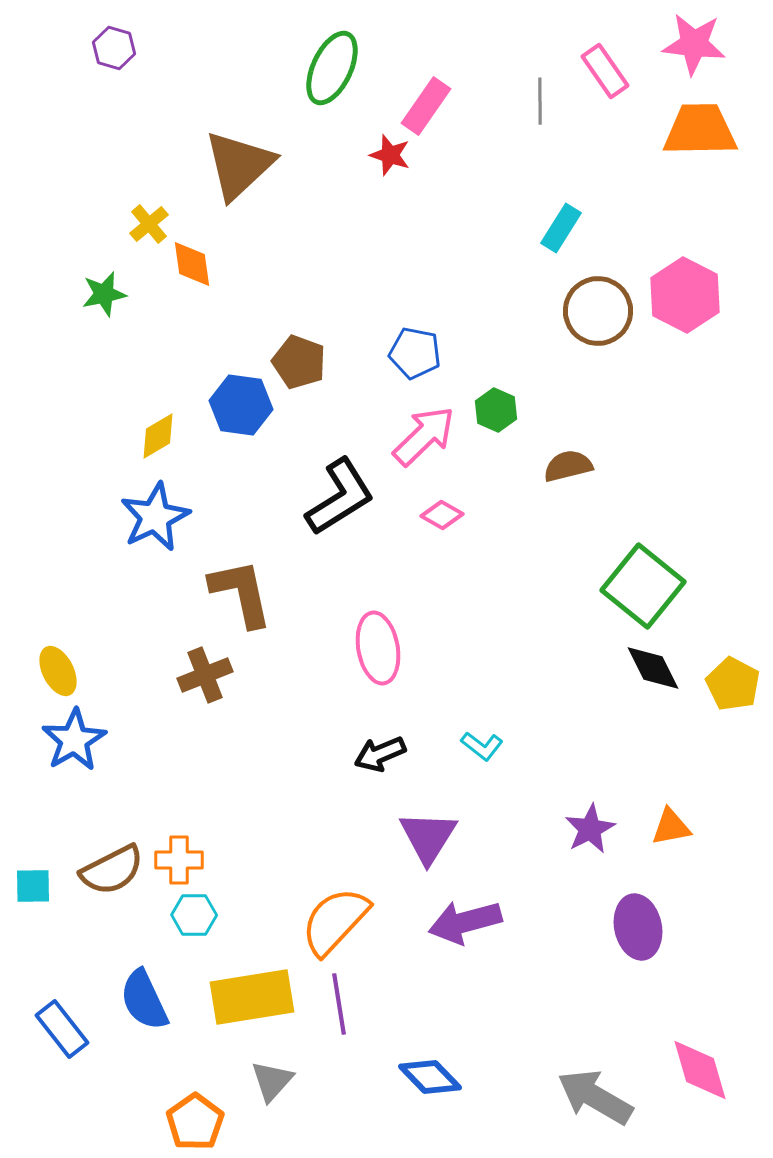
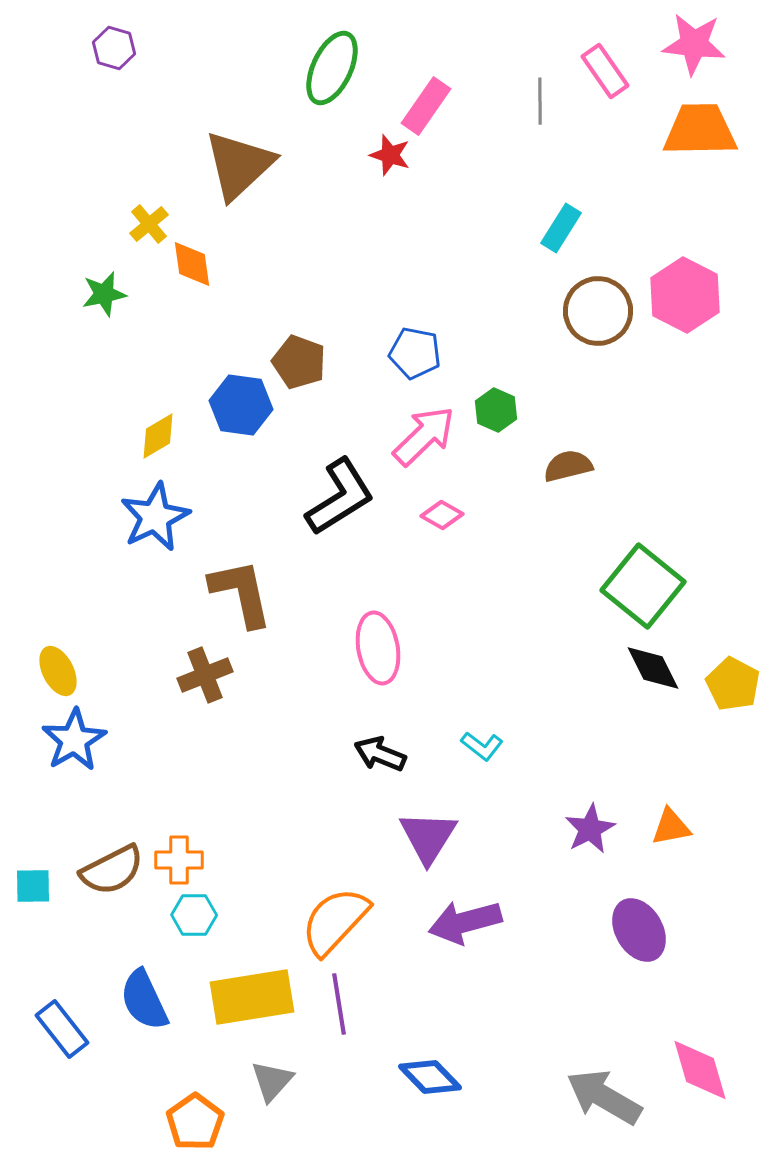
black arrow at (380, 754): rotated 45 degrees clockwise
purple ellipse at (638, 927): moved 1 px right, 3 px down; rotated 18 degrees counterclockwise
gray arrow at (595, 1097): moved 9 px right
